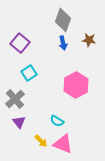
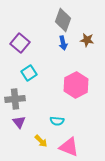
brown star: moved 2 px left
gray cross: rotated 36 degrees clockwise
cyan semicircle: rotated 24 degrees counterclockwise
pink triangle: moved 6 px right, 3 px down
